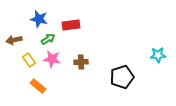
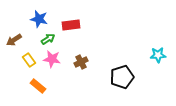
brown arrow: rotated 21 degrees counterclockwise
brown cross: rotated 24 degrees counterclockwise
